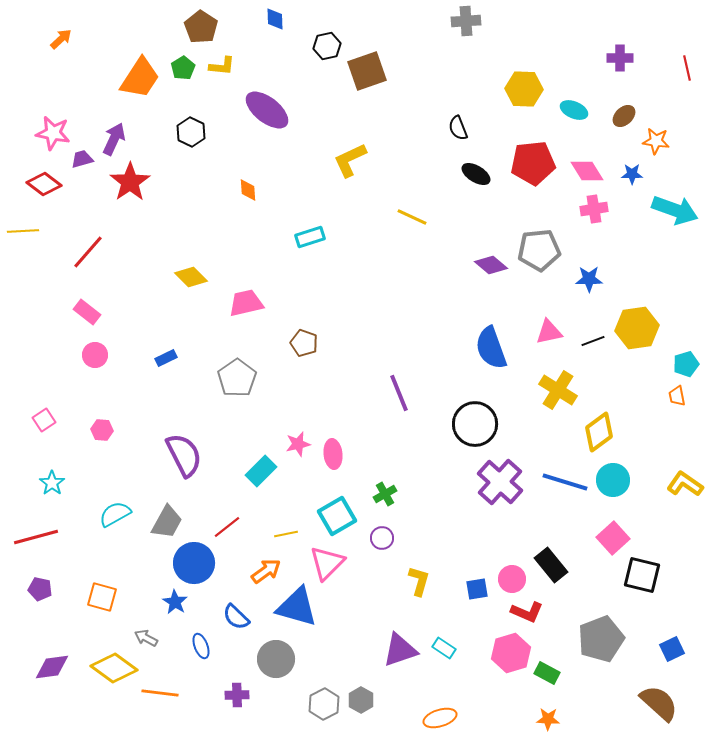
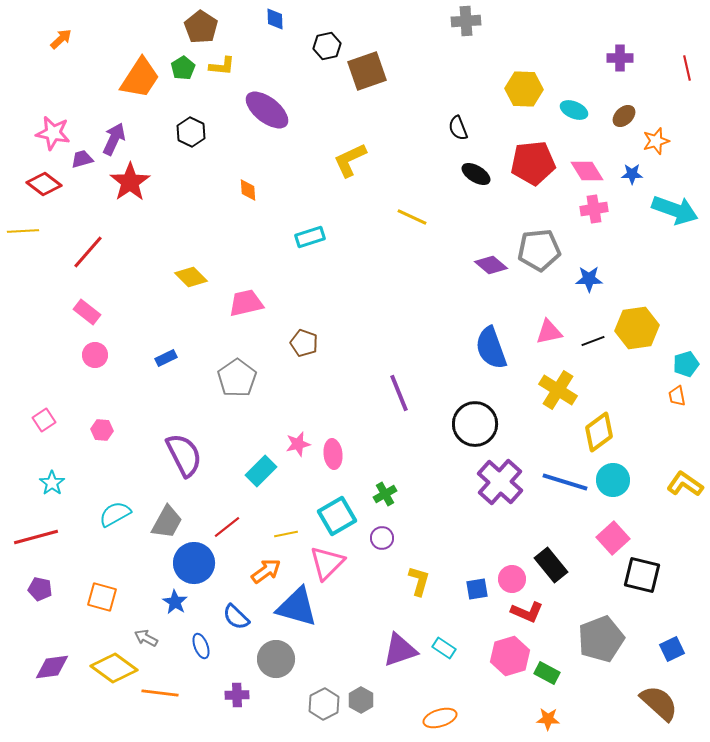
orange star at (656, 141): rotated 24 degrees counterclockwise
pink hexagon at (511, 653): moved 1 px left, 3 px down
